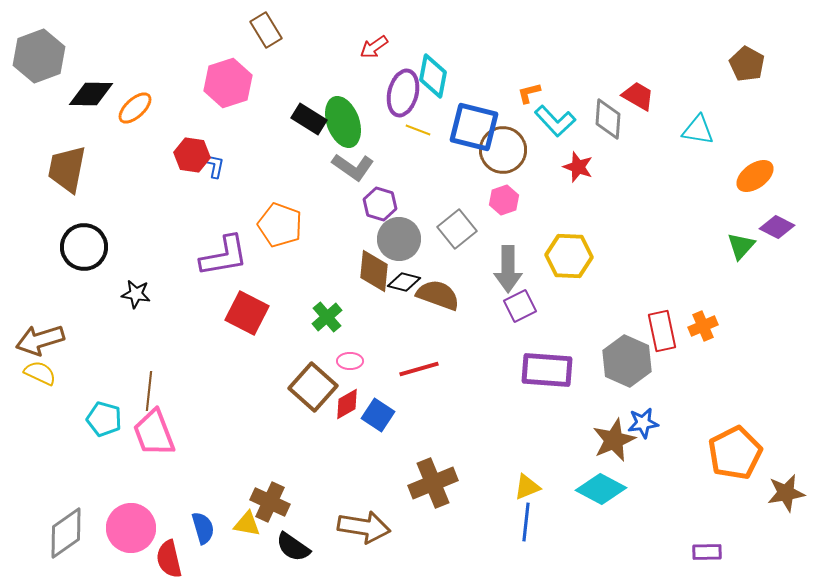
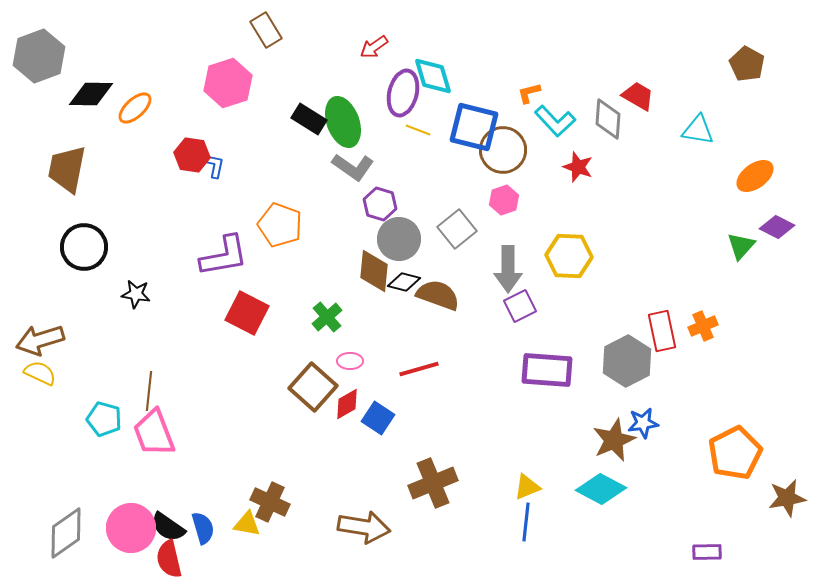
cyan diamond at (433, 76): rotated 27 degrees counterclockwise
gray hexagon at (627, 361): rotated 9 degrees clockwise
blue square at (378, 415): moved 3 px down
brown star at (786, 493): moved 1 px right, 5 px down
black semicircle at (293, 547): moved 125 px left, 20 px up
